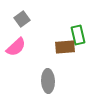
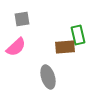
gray square: rotated 28 degrees clockwise
gray ellipse: moved 4 px up; rotated 15 degrees counterclockwise
